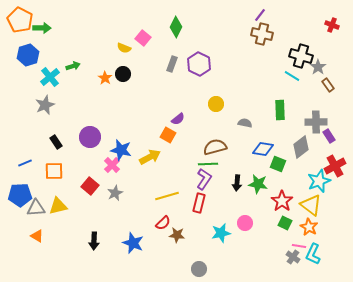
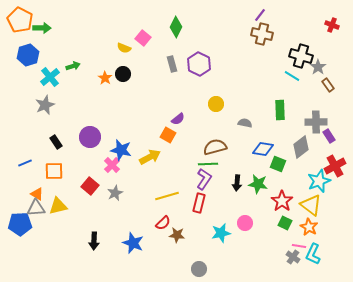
gray rectangle at (172, 64): rotated 35 degrees counterclockwise
blue pentagon at (20, 195): moved 29 px down
orange triangle at (37, 236): moved 42 px up
